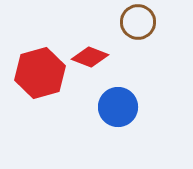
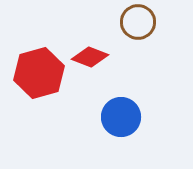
red hexagon: moved 1 px left
blue circle: moved 3 px right, 10 px down
